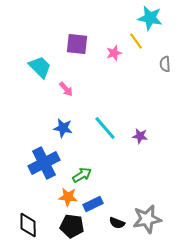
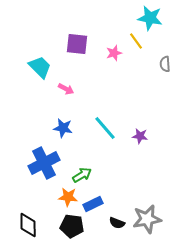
pink arrow: rotated 21 degrees counterclockwise
